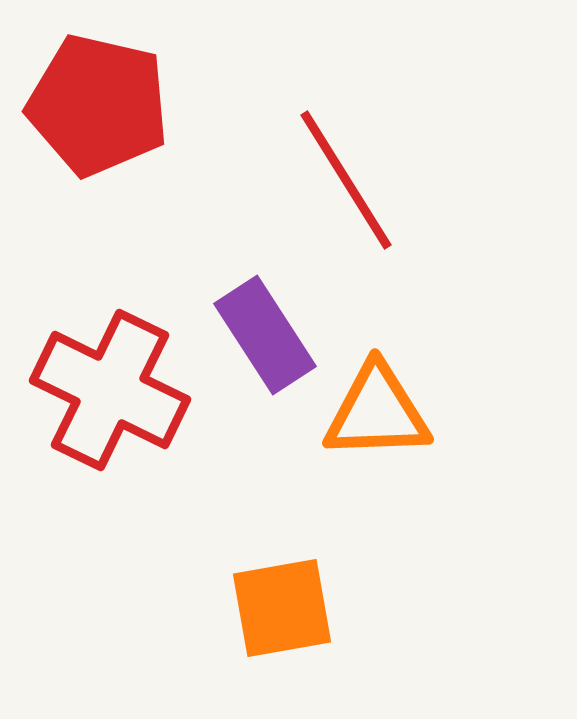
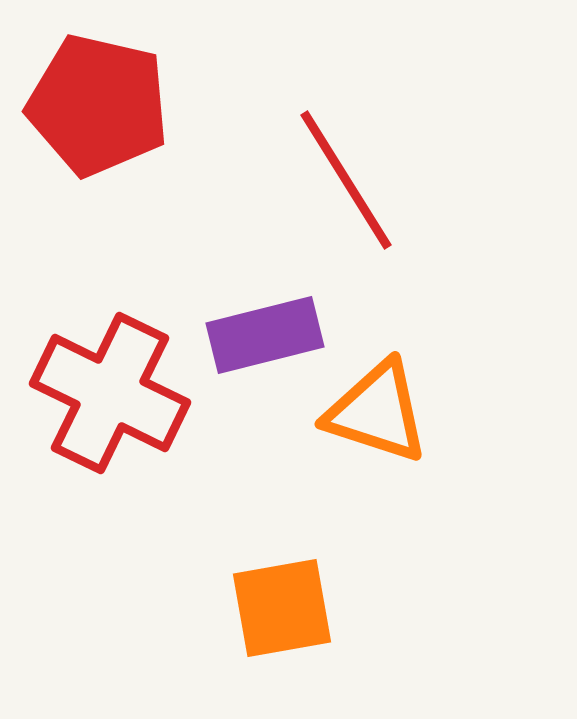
purple rectangle: rotated 71 degrees counterclockwise
red cross: moved 3 px down
orange triangle: rotated 20 degrees clockwise
